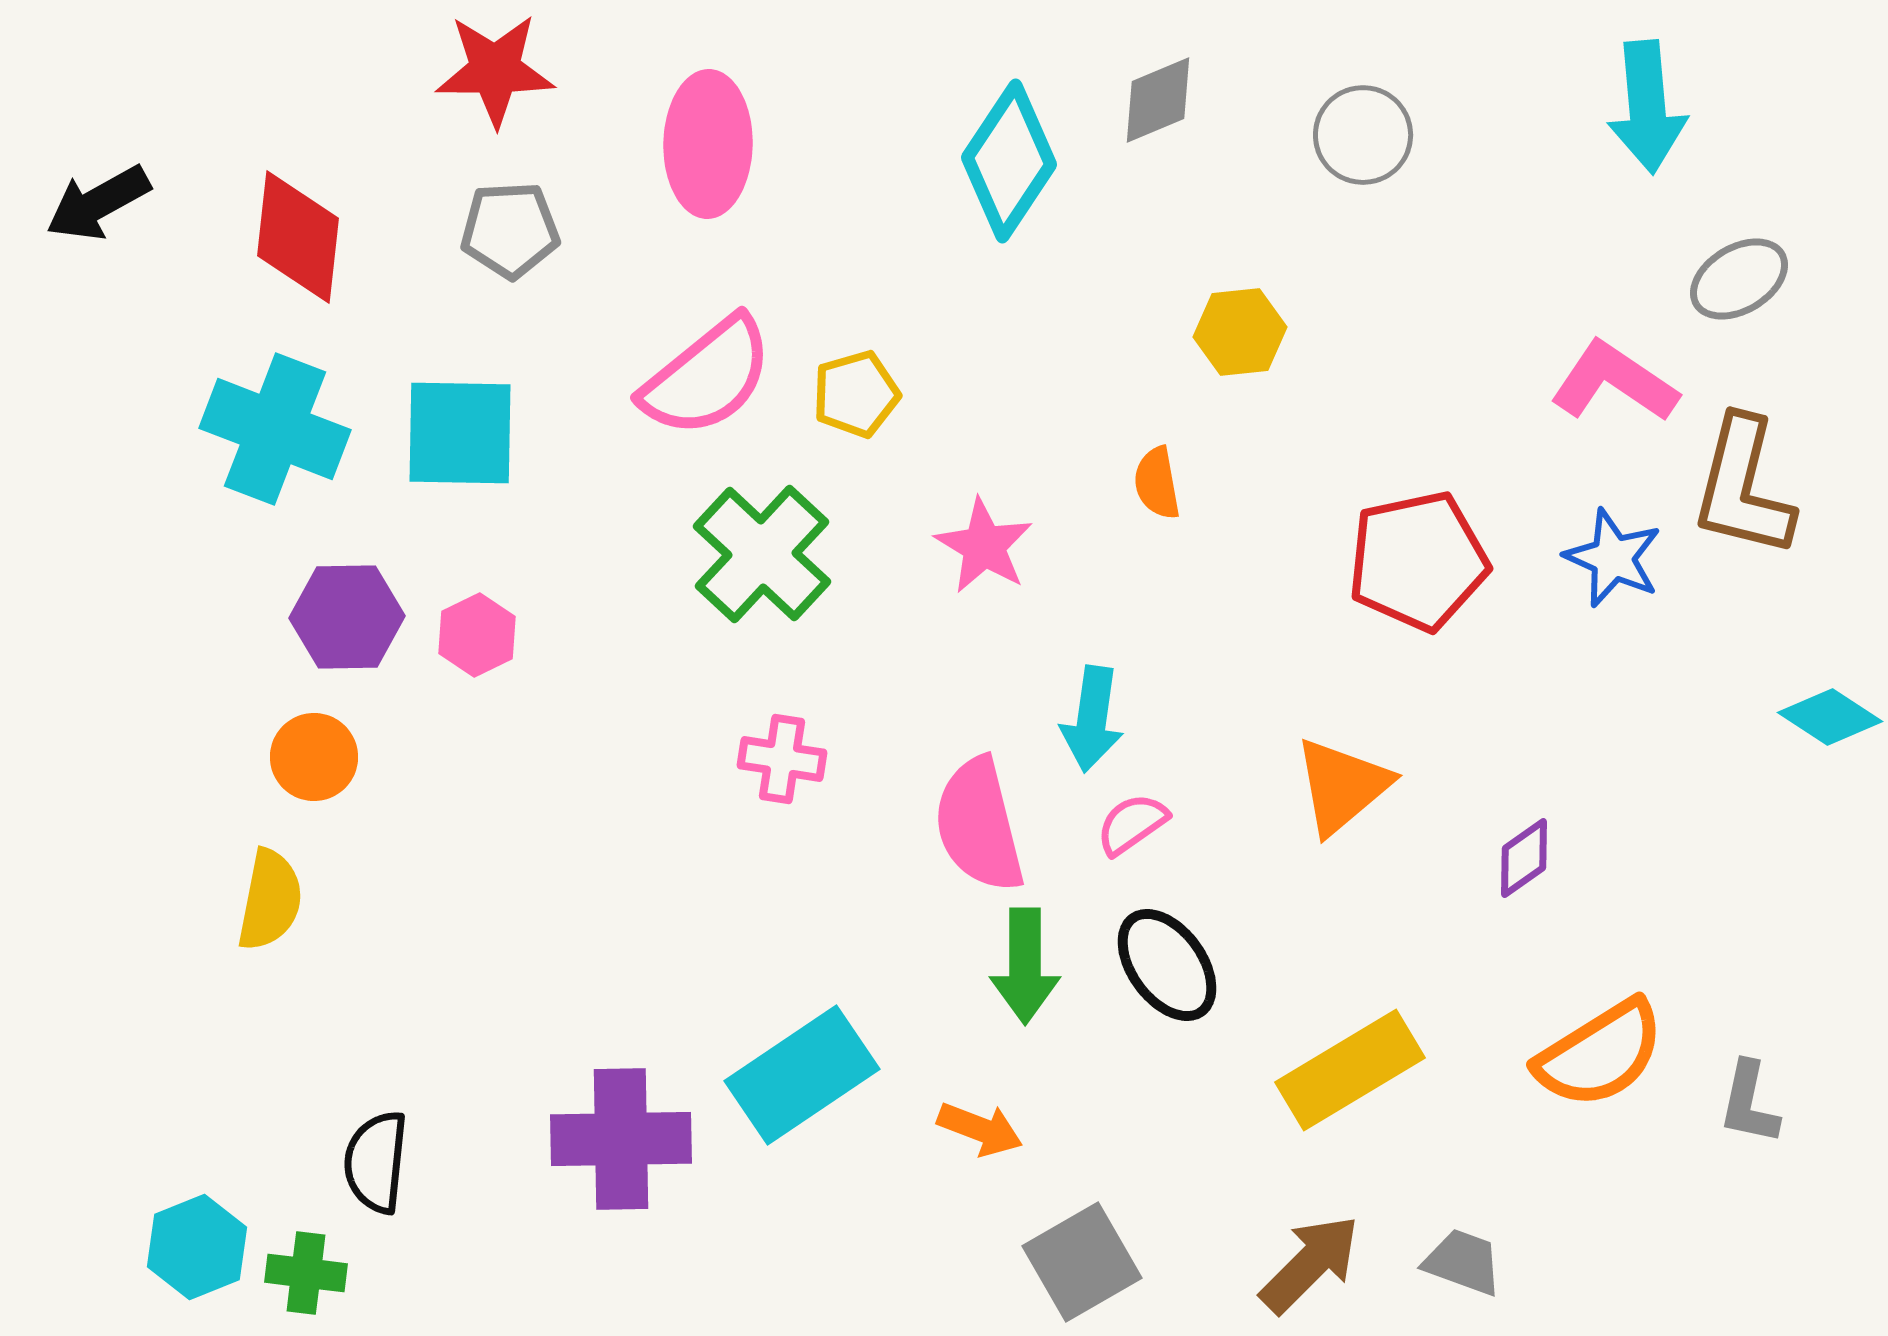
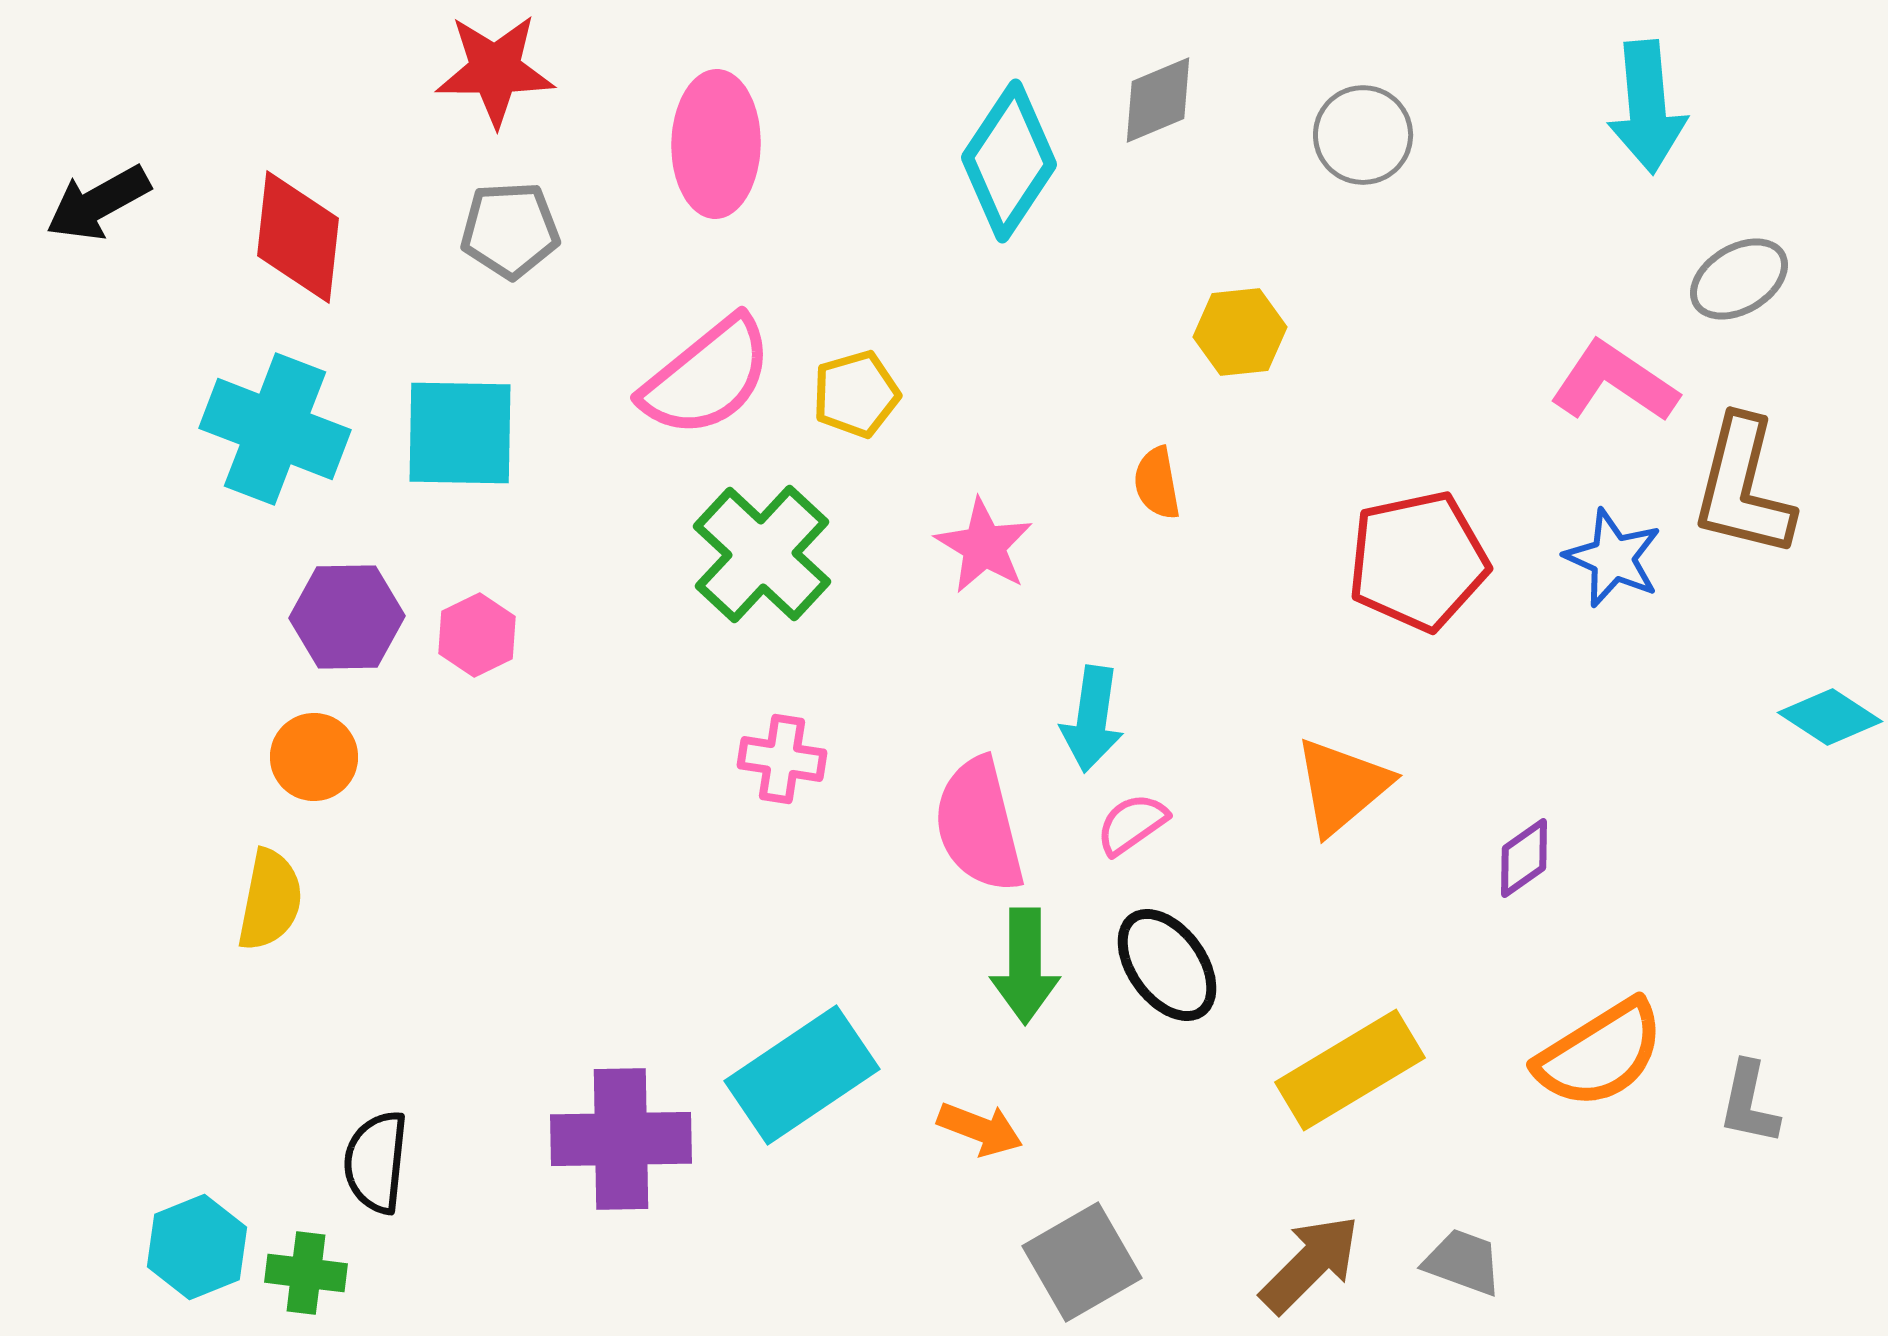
pink ellipse at (708, 144): moved 8 px right
